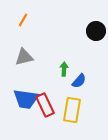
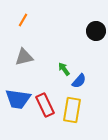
green arrow: rotated 40 degrees counterclockwise
blue trapezoid: moved 8 px left
